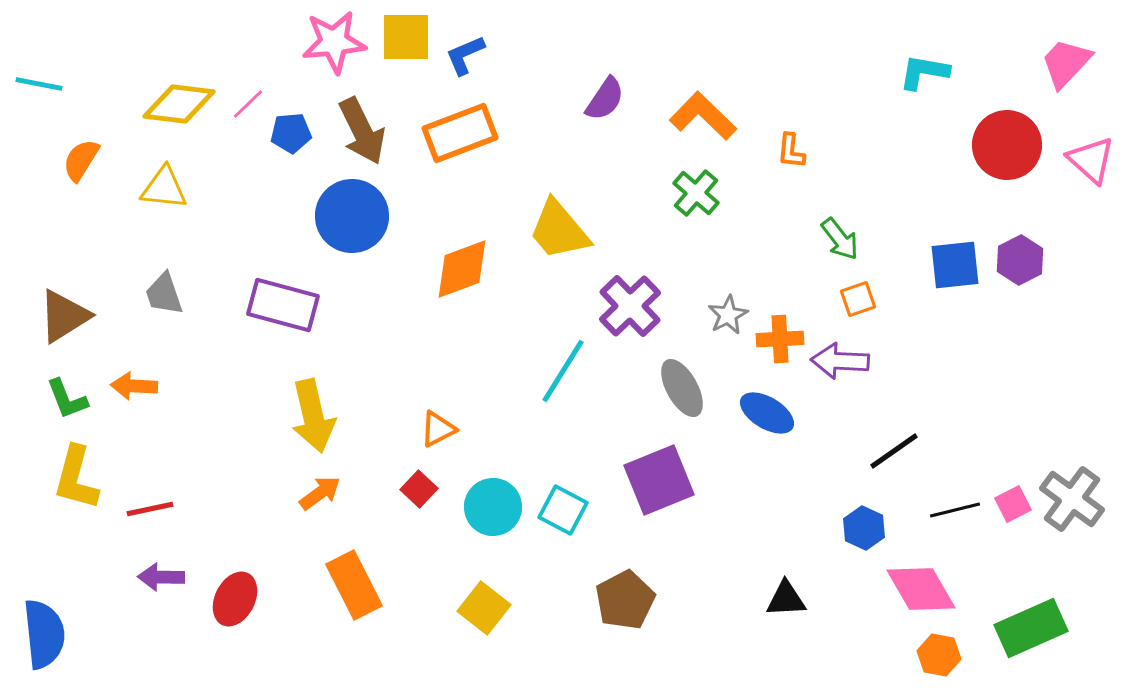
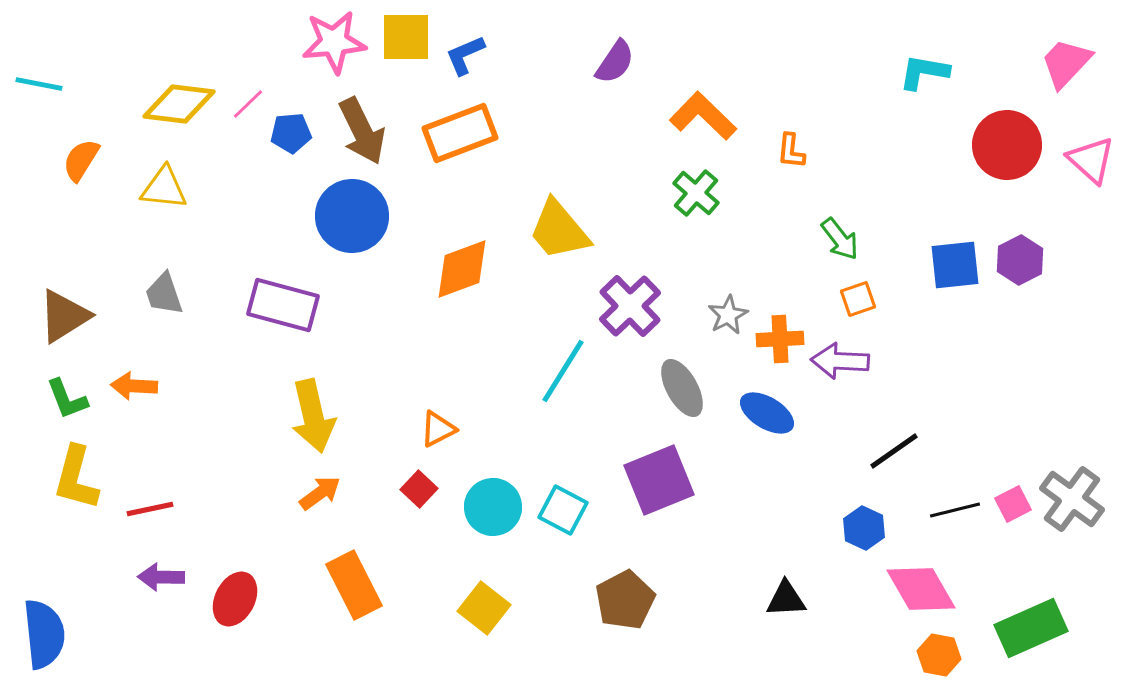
purple semicircle at (605, 99): moved 10 px right, 37 px up
